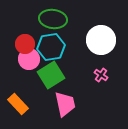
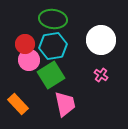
cyan hexagon: moved 2 px right, 1 px up
pink circle: moved 1 px down
